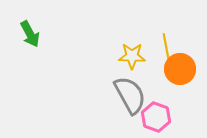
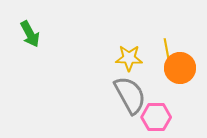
yellow line: moved 1 px right, 5 px down
yellow star: moved 3 px left, 2 px down
orange circle: moved 1 px up
pink hexagon: rotated 20 degrees counterclockwise
